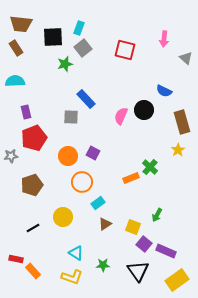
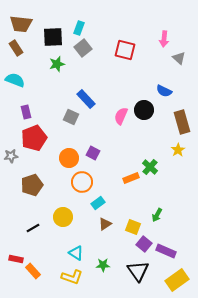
gray triangle at (186, 58): moved 7 px left
green star at (65, 64): moved 8 px left
cyan semicircle at (15, 81): moved 1 px up; rotated 24 degrees clockwise
gray square at (71, 117): rotated 21 degrees clockwise
orange circle at (68, 156): moved 1 px right, 2 px down
